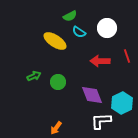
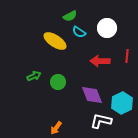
red line: rotated 24 degrees clockwise
white L-shape: rotated 15 degrees clockwise
